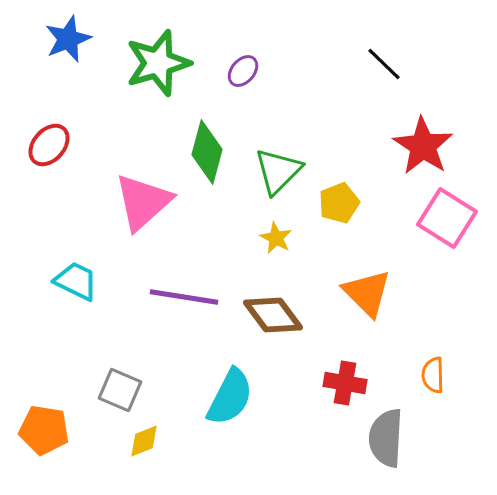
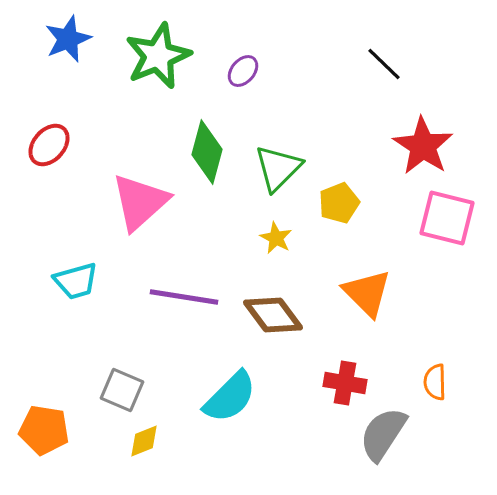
green star: moved 7 px up; rotated 6 degrees counterclockwise
green triangle: moved 3 px up
pink triangle: moved 3 px left
pink square: rotated 18 degrees counterclockwise
cyan trapezoid: rotated 138 degrees clockwise
orange semicircle: moved 2 px right, 7 px down
gray square: moved 2 px right
cyan semicircle: rotated 18 degrees clockwise
gray semicircle: moved 3 px left, 4 px up; rotated 30 degrees clockwise
